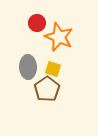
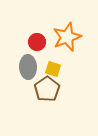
red circle: moved 19 px down
orange star: moved 8 px right; rotated 28 degrees clockwise
